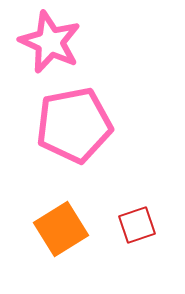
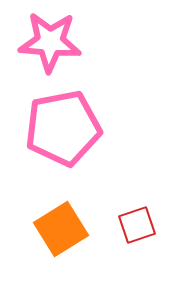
pink star: rotated 20 degrees counterclockwise
pink pentagon: moved 11 px left, 3 px down
